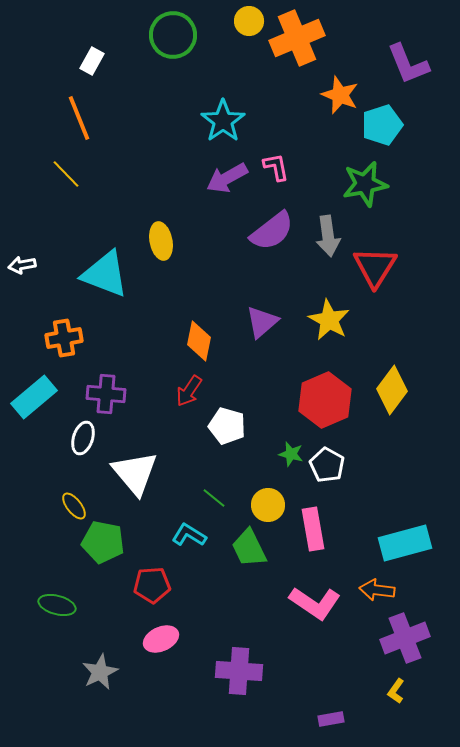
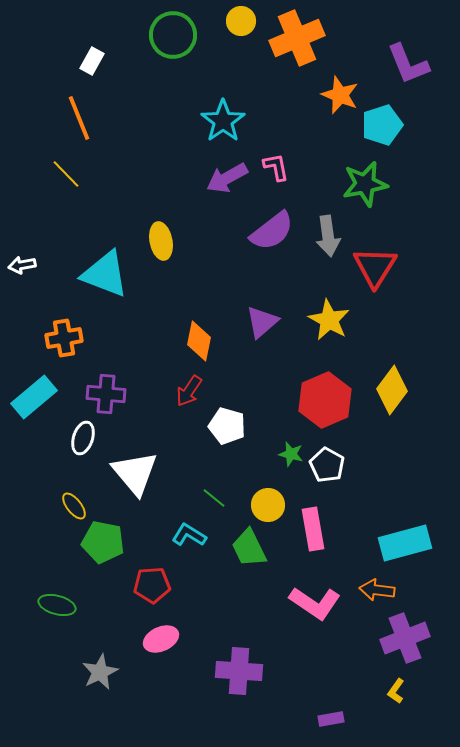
yellow circle at (249, 21): moved 8 px left
